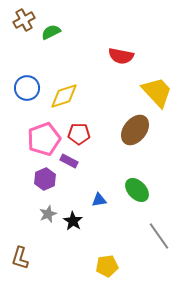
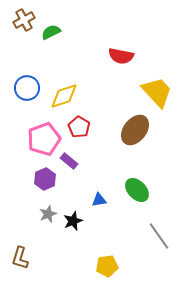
red pentagon: moved 7 px up; rotated 30 degrees clockwise
purple rectangle: rotated 12 degrees clockwise
black star: rotated 18 degrees clockwise
